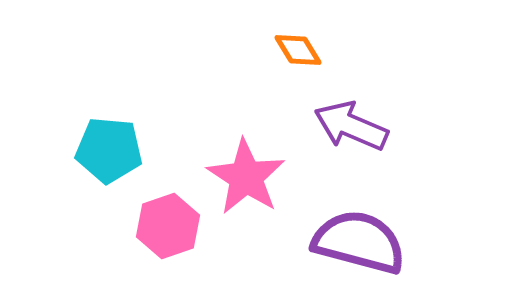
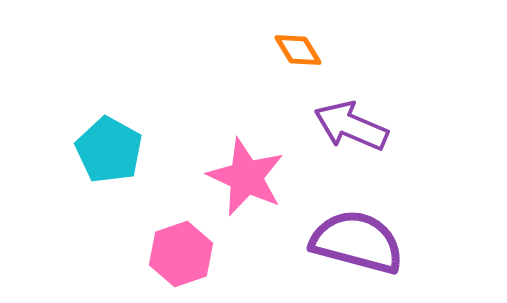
cyan pentagon: rotated 24 degrees clockwise
pink star: rotated 8 degrees counterclockwise
pink hexagon: moved 13 px right, 28 px down
purple semicircle: moved 2 px left
